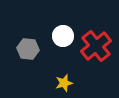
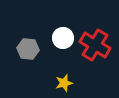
white circle: moved 2 px down
red cross: moved 1 px left, 1 px up; rotated 20 degrees counterclockwise
